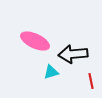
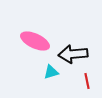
red line: moved 4 px left
